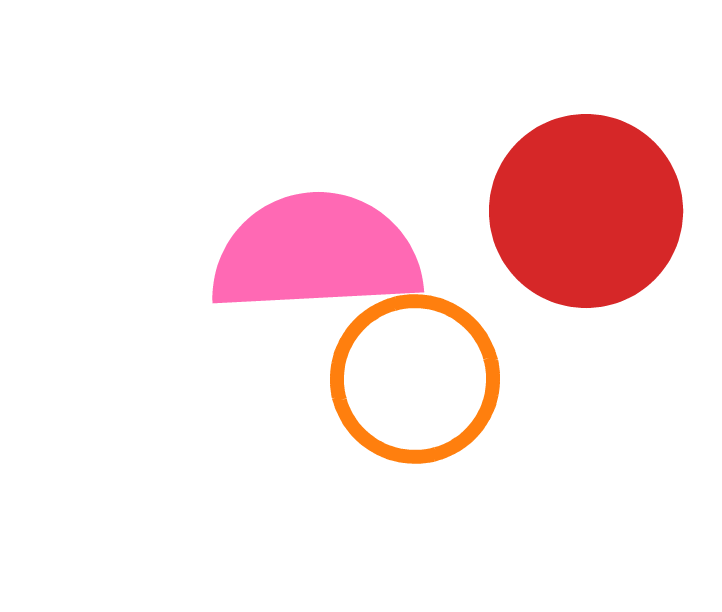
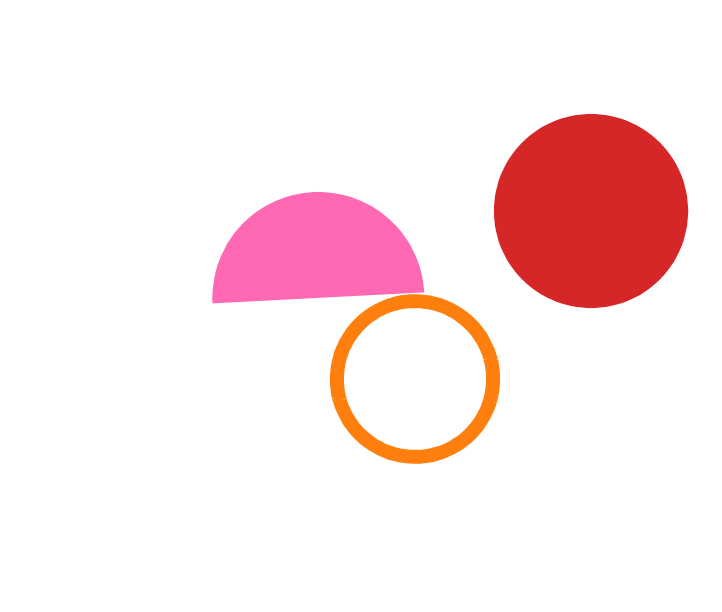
red circle: moved 5 px right
